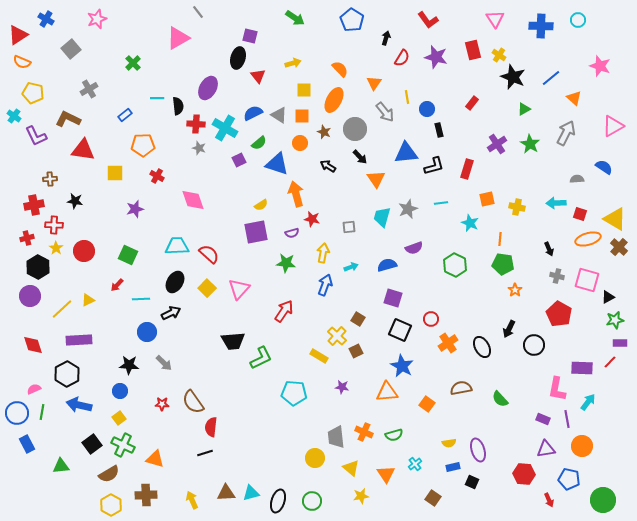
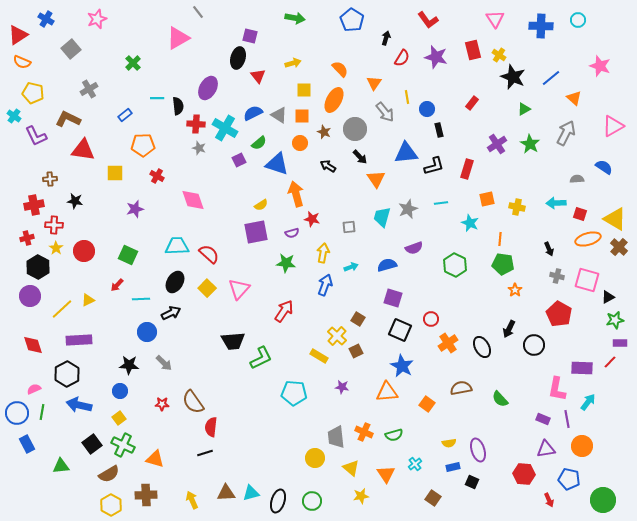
green arrow at (295, 18): rotated 24 degrees counterclockwise
